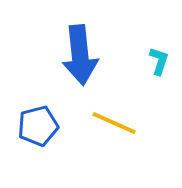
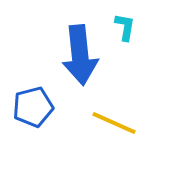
cyan L-shape: moved 34 px left, 34 px up; rotated 8 degrees counterclockwise
blue pentagon: moved 5 px left, 19 px up
